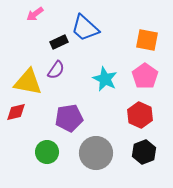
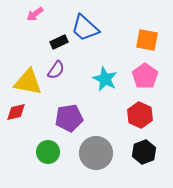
green circle: moved 1 px right
